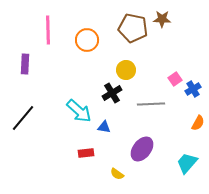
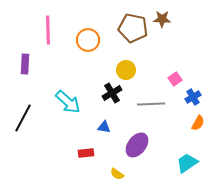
orange circle: moved 1 px right
blue cross: moved 8 px down
cyan arrow: moved 11 px left, 9 px up
black line: rotated 12 degrees counterclockwise
purple ellipse: moved 5 px left, 4 px up
cyan trapezoid: rotated 15 degrees clockwise
